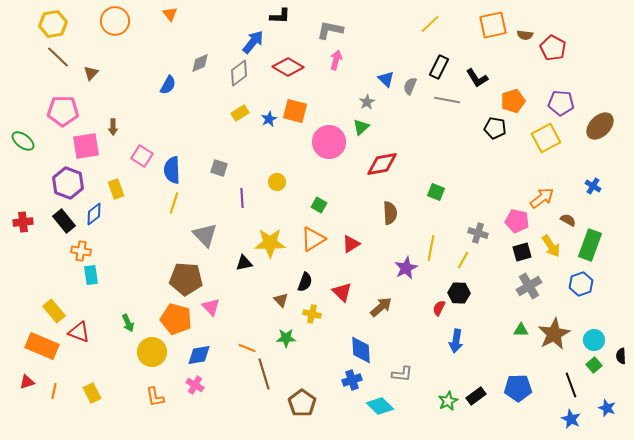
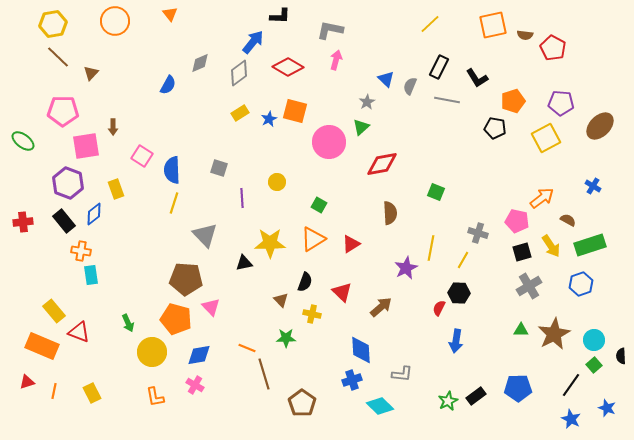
green rectangle at (590, 245): rotated 52 degrees clockwise
black line at (571, 385): rotated 55 degrees clockwise
